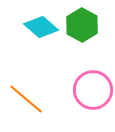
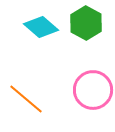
green hexagon: moved 4 px right, 2 px up
